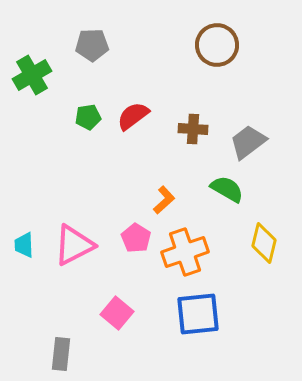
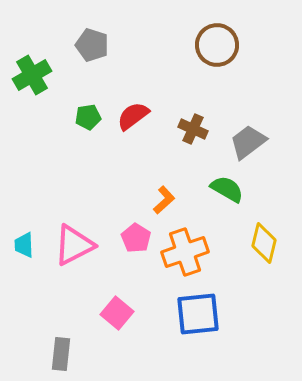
gray pentagon: rotated 20 degrees clockwise
brown cross: rotated 20 degrees clockwise
